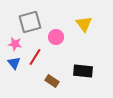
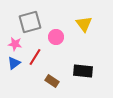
blue triangle: rotated 32 degrees clockwise
